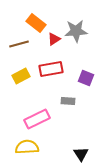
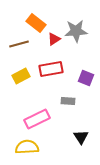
black triangle: moved 17 px up
